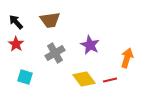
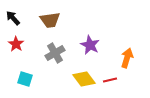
black arrow: moved 3 px left, 4 px up
cyan square: moved 2 px down
